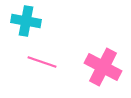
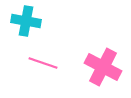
pink line: moved 1 px right, 1 px down
